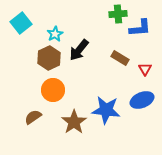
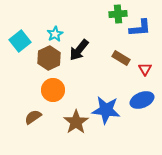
cyan square: moved 1 px left, 18 px down
brown rectangle: moved 1 px right
brown star: moved 2 px right
